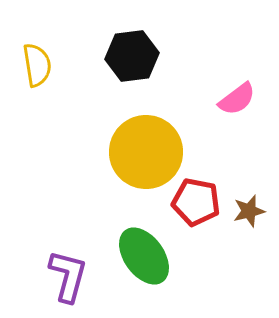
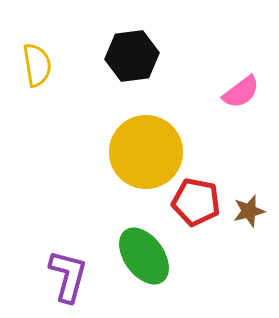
pink semicircle: moved 4 px right, 7 px up
